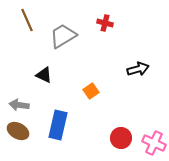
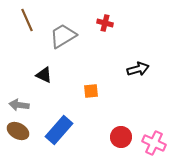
orange square: rotated 28 degrees clockwise
blue rectangle: moved 1 px right, 5 px down; rotated 28 degrees clockwise
red circle: moved 1 px up
